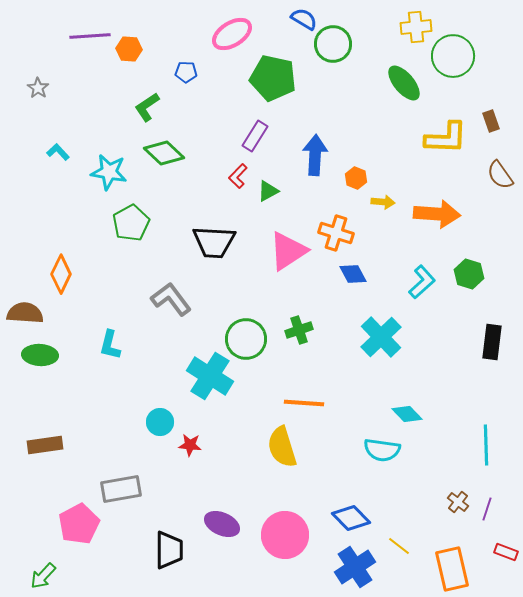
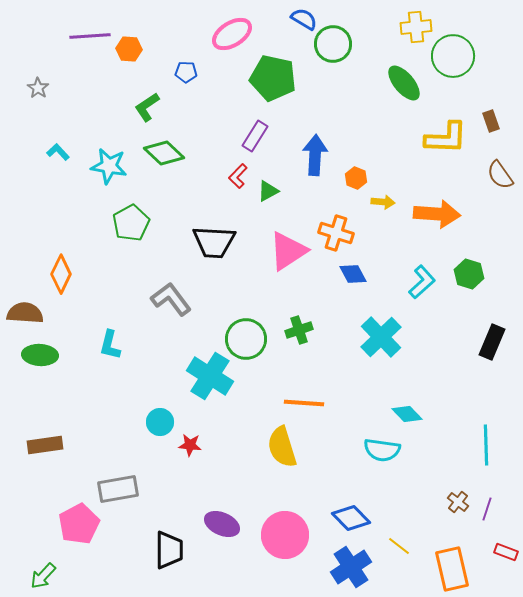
cyan star at (109, 172): moved 6 px up
black rectangle at (492, 342): rotated 16 degrees clockwise
gray rectangle at (121, 489): moved 3 px left
blue cross at (355, 567): moved 4 px left
